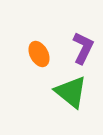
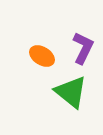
orange ellipse: moved 3 px right, 2 px down; rotated 30 degrees counterclockwise
